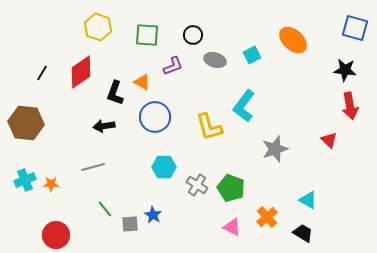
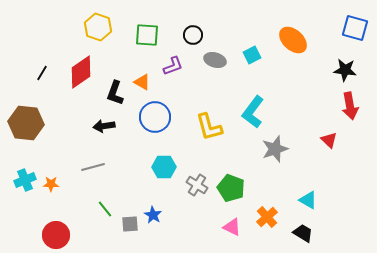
cyan L-shape: moved 9 px right, 6 px down
